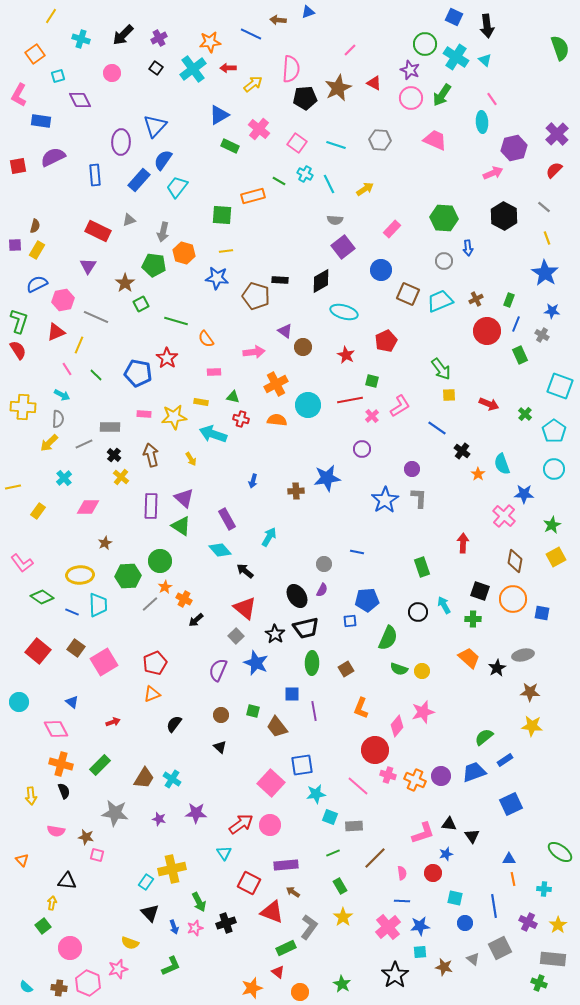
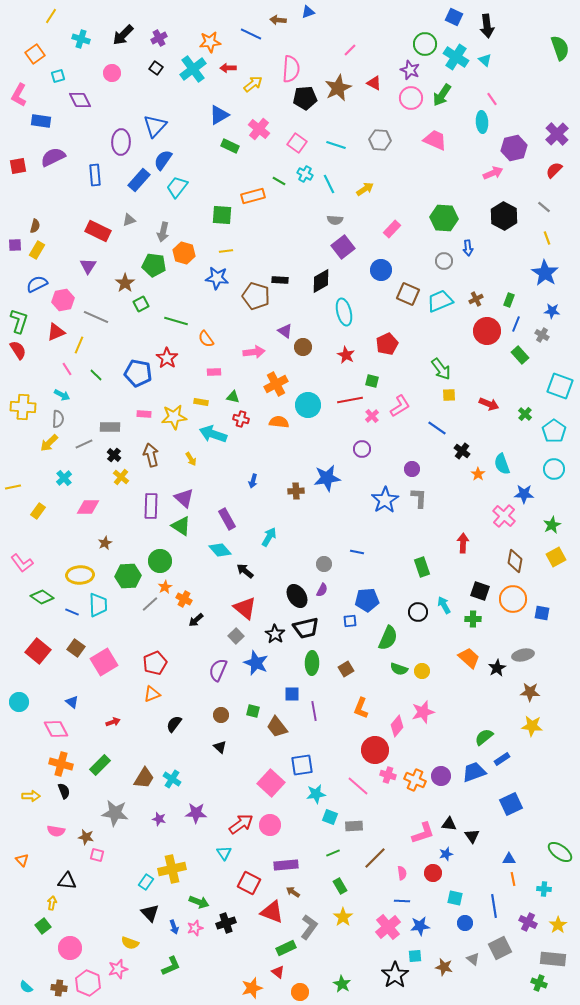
cyan ellipse at (344, 312): rotated 60 degrees clockwise
red pentagon at (386, 341): moved 1 px right, 3 px down
green rectangle at (520, 355): rotated 18 degrees counterclockwise
orange semicircle at (277, 420): moved 2 px right, 2 px down
blue rectangle at (505, 760): moved 3 px left, 1 px up
yellow arrow at (31, 796): rotated 84 degrees counterclockwise
green arrow at (199, 902): rotated 42 degrees counterclockwise
cyan square at (420, 952): moved 5 px left, 4 px down
